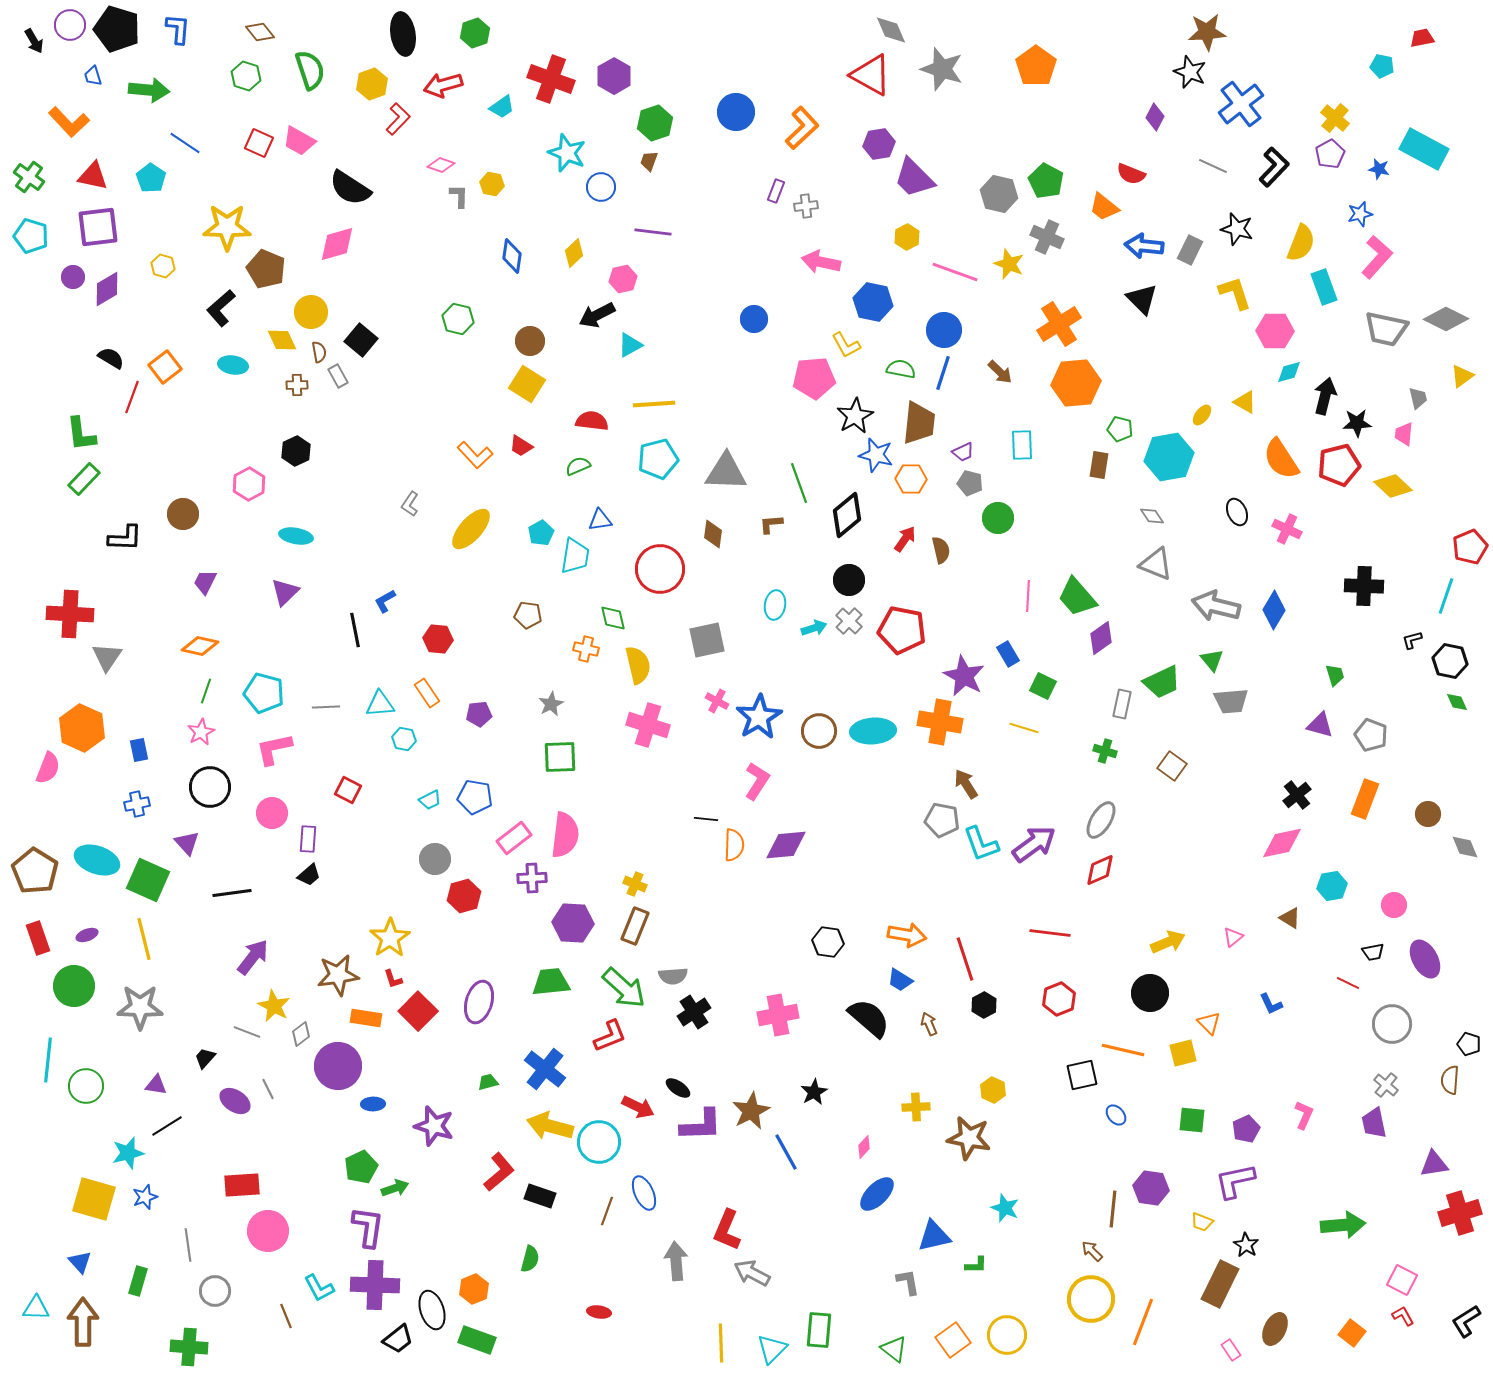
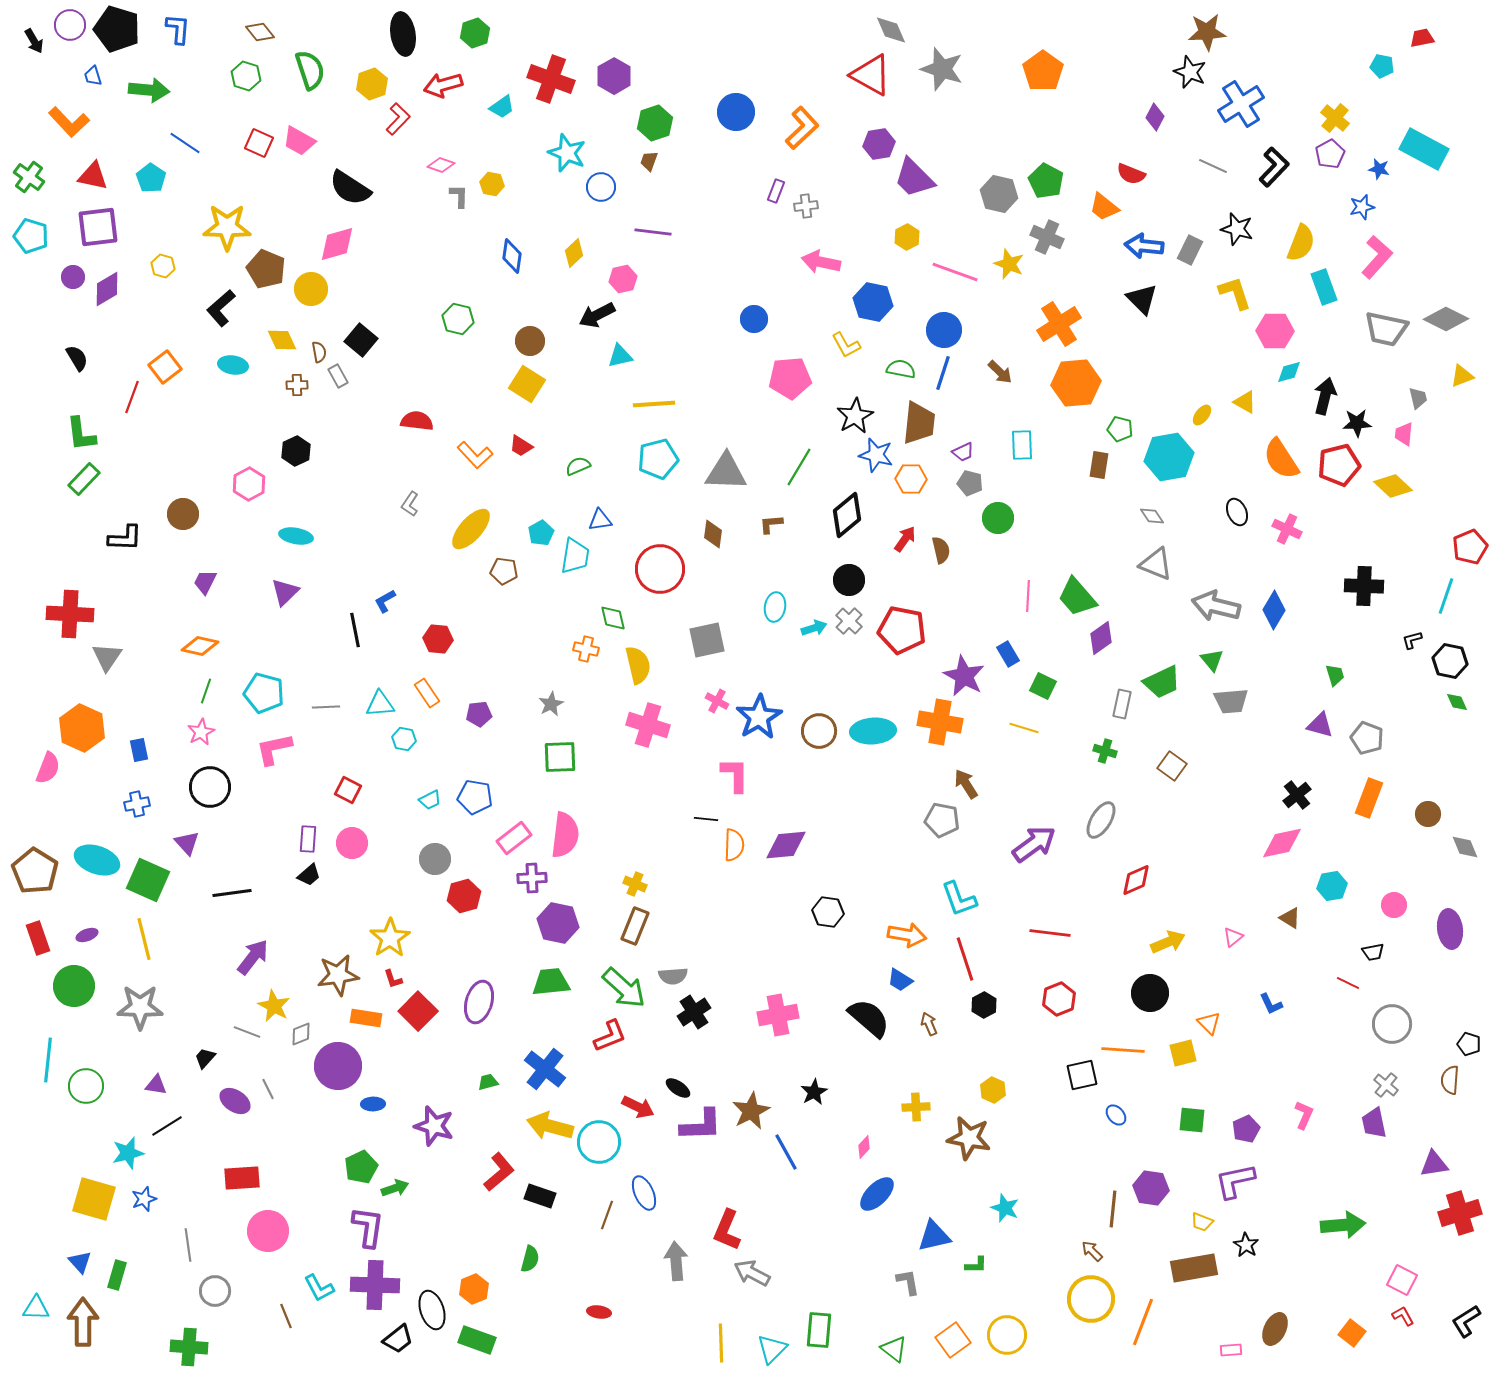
orange pentagon at (1036, 66): moved 7 px right, 5 px down
blue cross at (1241, 104): rotated 6 degrees clockwise
blue star at (1360, 214): moved 2 px right, 7 px up
yellow circle at (311, 312): moved 23 px up
cyan triangle at (630, 345): moved 10 px left, 11 px down; rotated 16 degrees clockwise
black semicircle at (111, 358): moved 34 px left; rotated 28 degrees clockwise
yellow triangle at (1462, 376): rotated 15 degrees clockwise
pink pentagon at (814, 378): moved 24 px left
red semicircle at (592, 421): moved 175 px left
green line at (799, 483): moved 16 px up; rotated 51 degrees clockwise
cyan ellipse at (775, 605): moved 2 px down
brown pentagon at (528, 615): moved 24 px left, 44 px up
gray pentagon at (1371, 735): moved 4 px left, 3 px down
pink L-shape at (757, 781): moved 22 px left, 6 px up; rotated 33 degrees counterclockwise
orange rectangle at (1365, 799): moved 4 px right, 1 px up
pink circle at (272, 813): moved 80 px right, 30 px down
cyan L-shape at (981, 844): moved 22 px left, 55 px down
red diamond at (1100, 870): moved 36 px right, 10 px down
purple hexagon at (573, 923): moved 15 px left; rotated 9 degrees clockwise
black hexagon at (828, 942): moved 30 px up
purple ellipse at (1425, 959): moved 25 px right, 30 px up; rotated 21 degrees clockwise
gray diamond at (301, 1034): rotated 15 degrees clockwise
orange line at (1123, 1050): rotated 9 degrees counterclockwise
red rectangle at (242, 1185): moved 7 px up
blue star at (145, 1197): moved 1 px left, 2 px down
brown line at (607, 1211): moved 4 px down
green rectangle at (138, 1281): moved 21 px left, 6 px up
brown rectangle at (1220, 1284): moved 26 px left, 16 px up; rotated 54 degrees clockwise
pink rectangle at (1231, 1350): rotated 60 degrees counterclockwise
